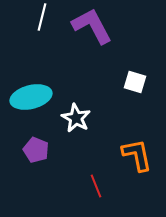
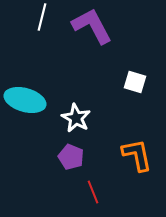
cyan ellipse: moved 6 px left, 3 px down; rotated 30 degrees clockwise
purple pentagon: moved 35 px right, 7 px down
red line: moved 3 px left, 6 px down
